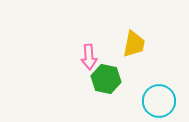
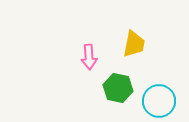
green hexagon: moved 12 px right, 9 px down
